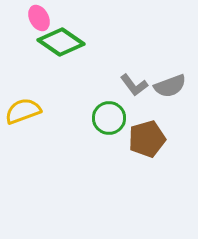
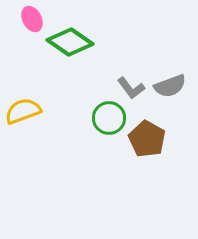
pink ellipse: moved 7 px left, 1 px down
green diamond: moved 9 px right
gray L-shape: moved 3 px left, 3 px down
brown pentagon: rotated 27 degrees counterclockwise
